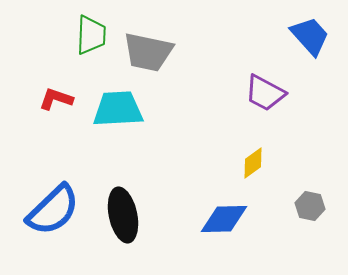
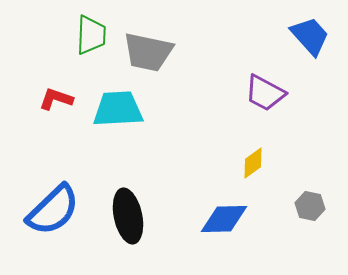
black ellipse: moved 5 px right, 1 px down
